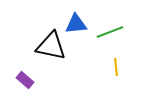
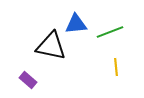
purple rectangle: moved 3 px right
